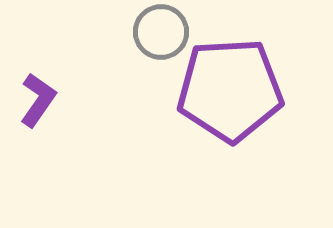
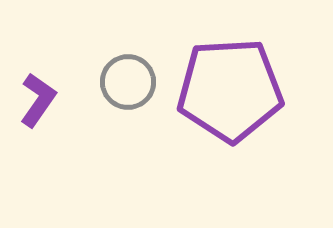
gray circle: moved 33 px left, 50 px down
